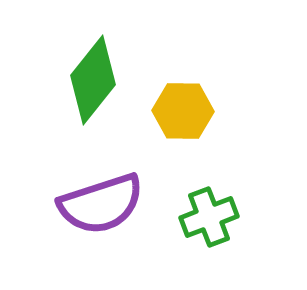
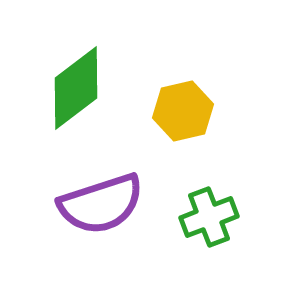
green diamond: moved 17 px left, 8 px down; rotated 14 degrees clockwise
yellow hexagon: rotated 14 degrees counterclockwise
